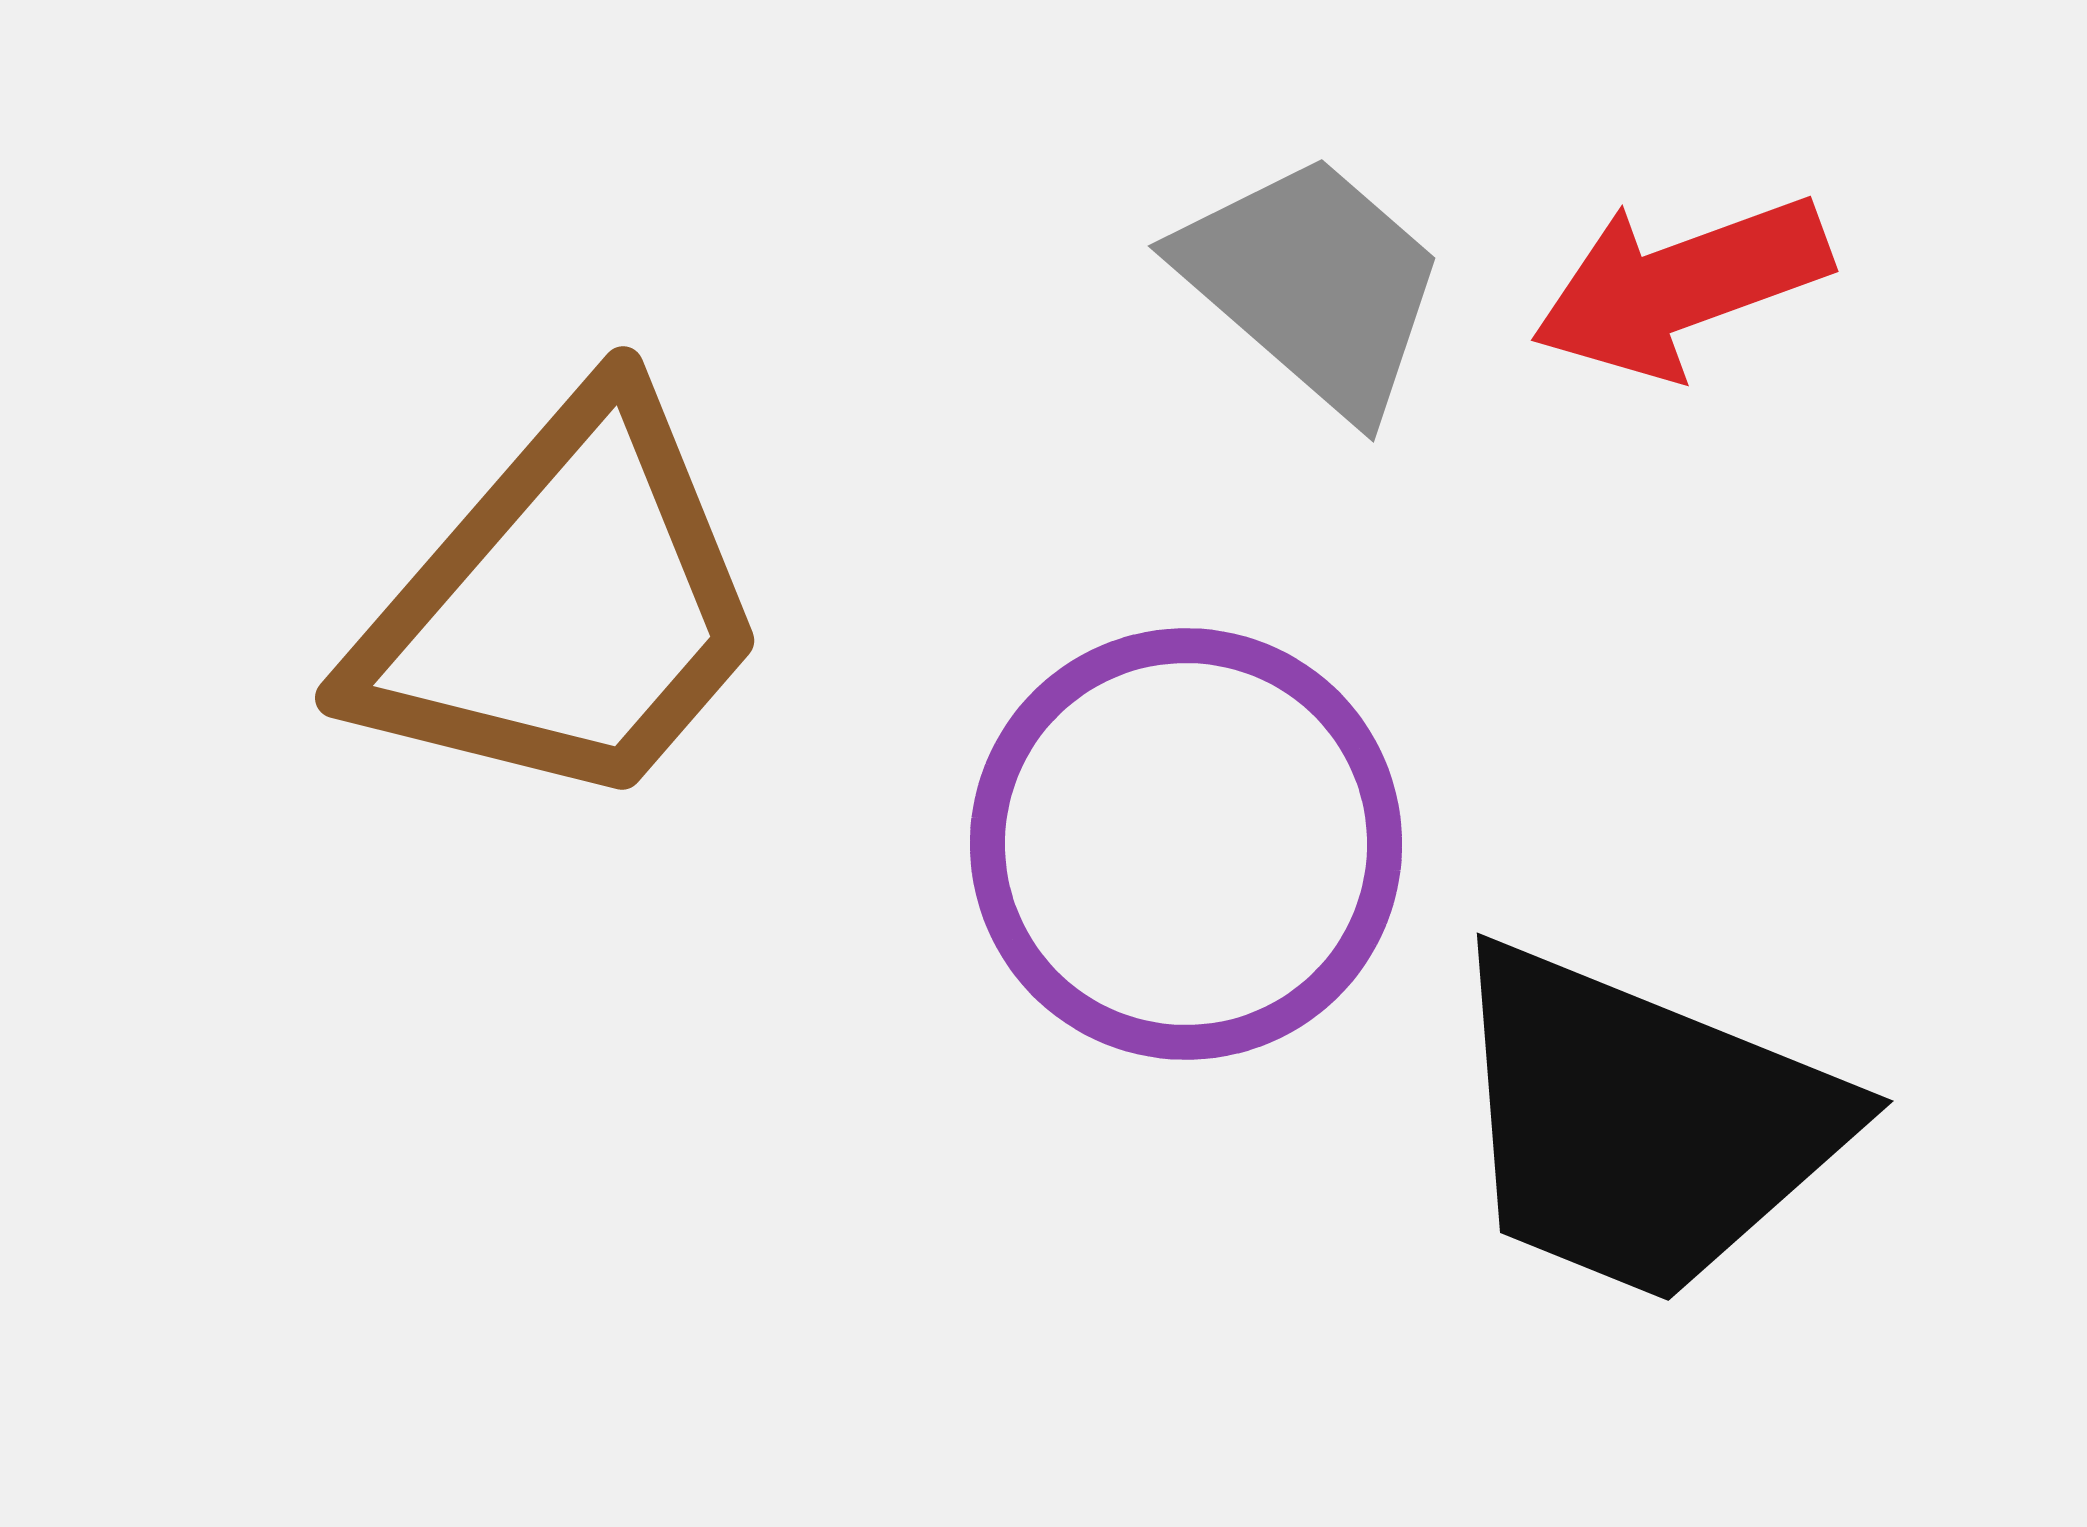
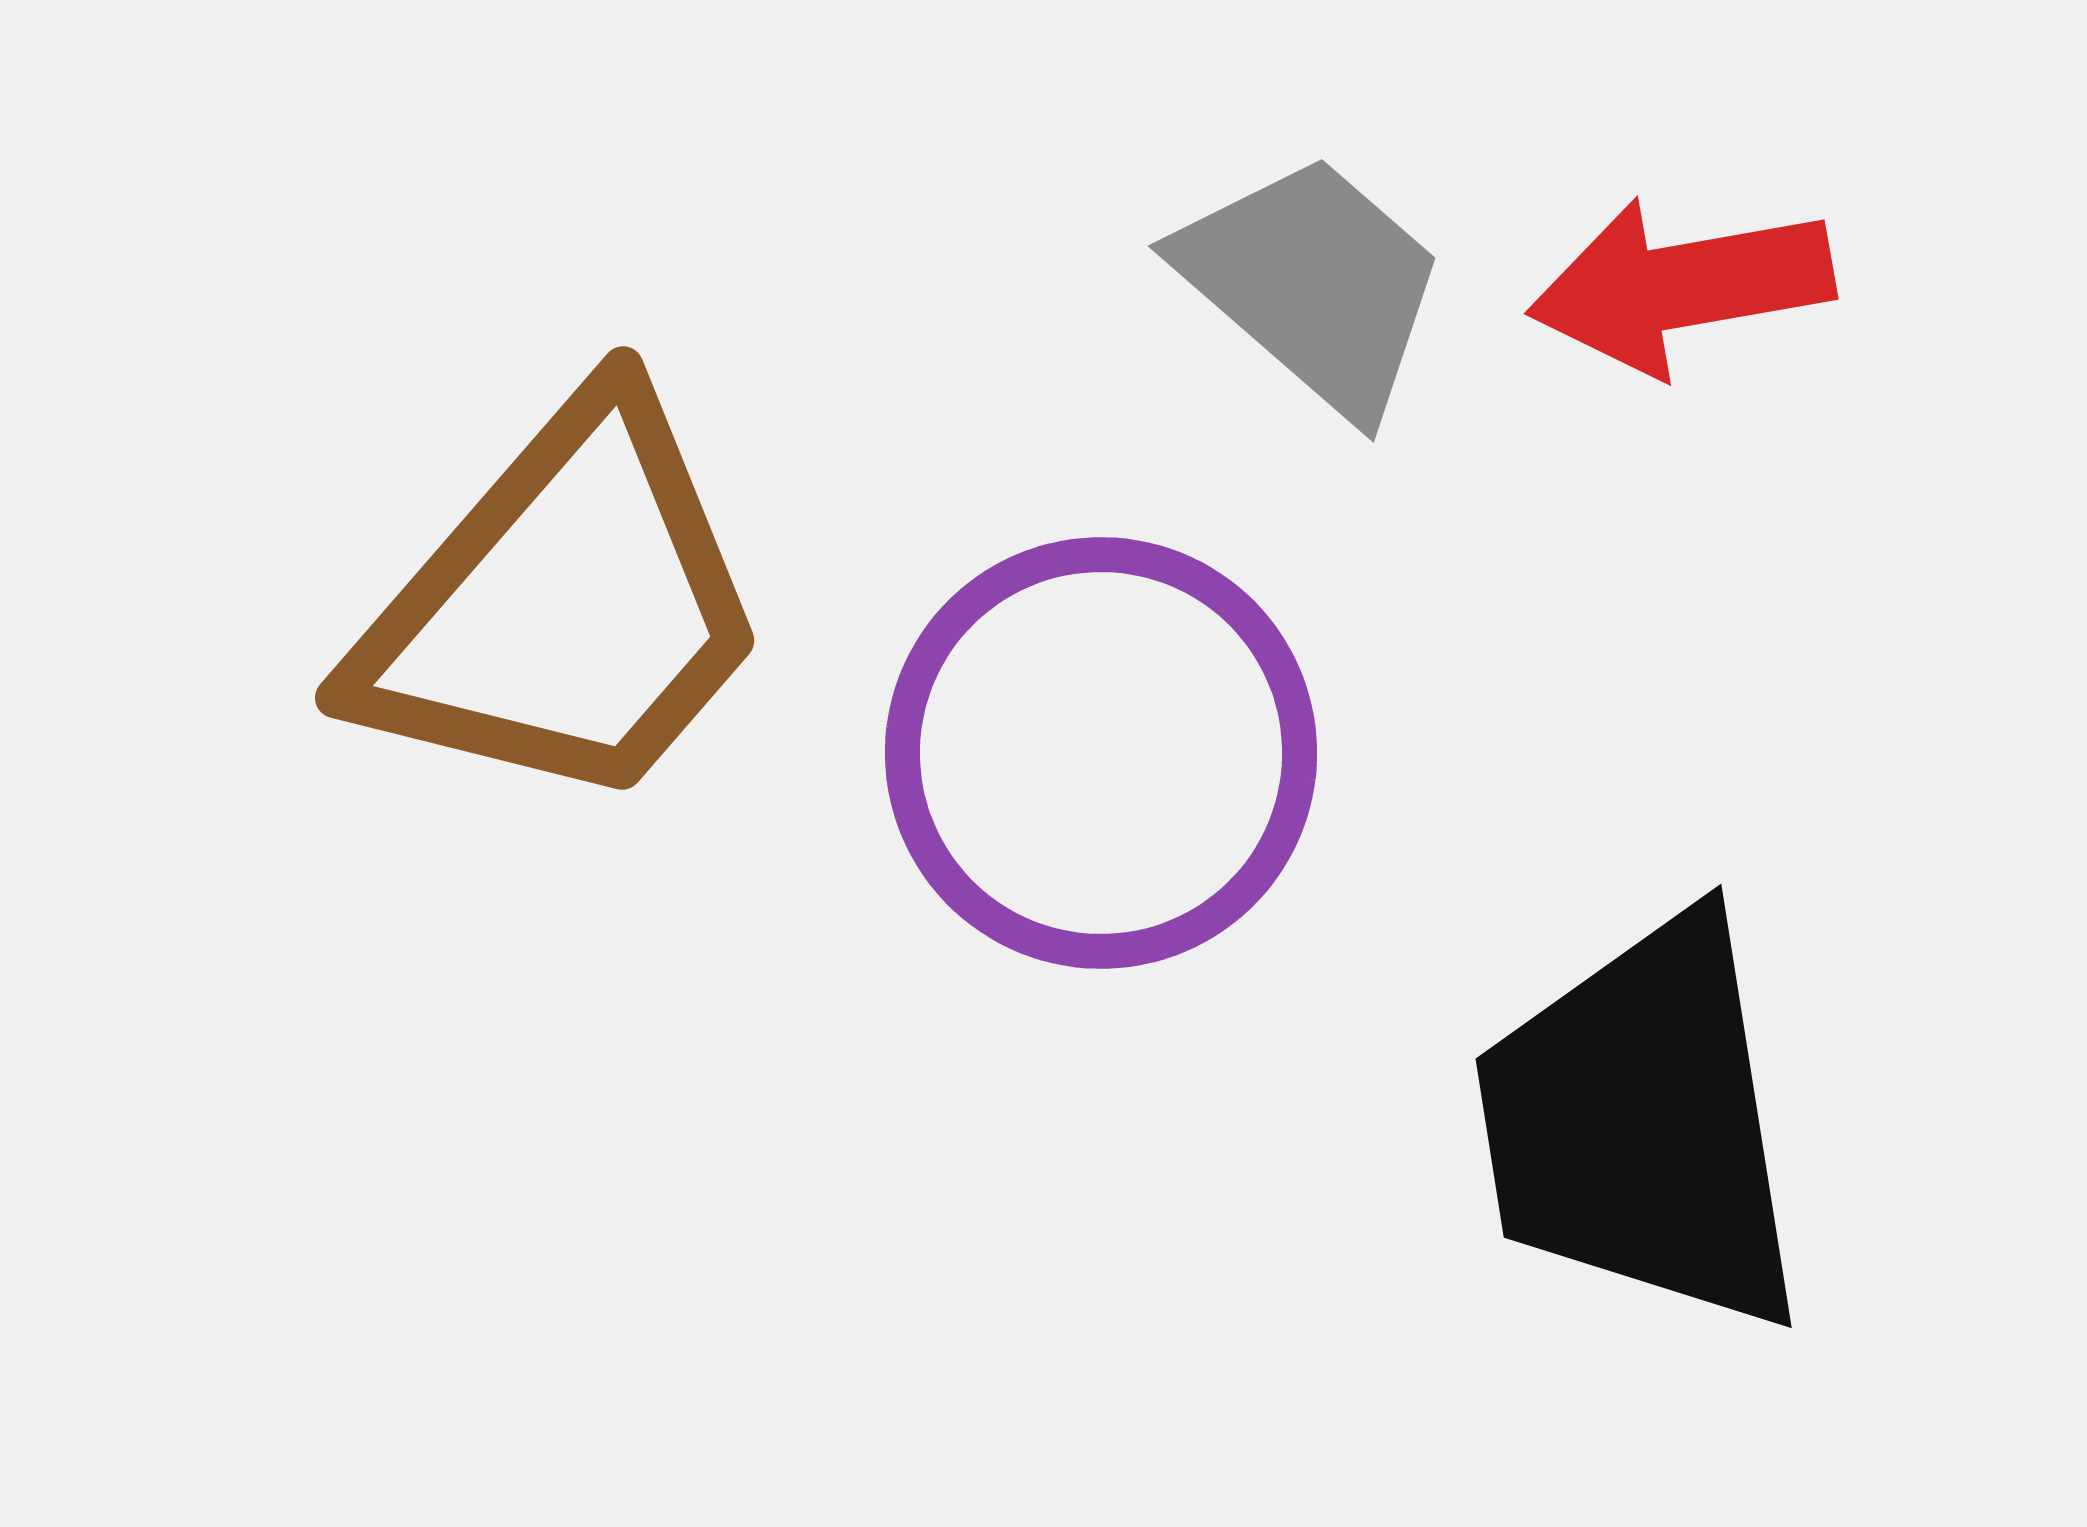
red arrow: rotated 10 degrees clockwise
purple circle: moved 85 px left, 91 px up
black trapezoid: rotated 59 degrees clockwise
